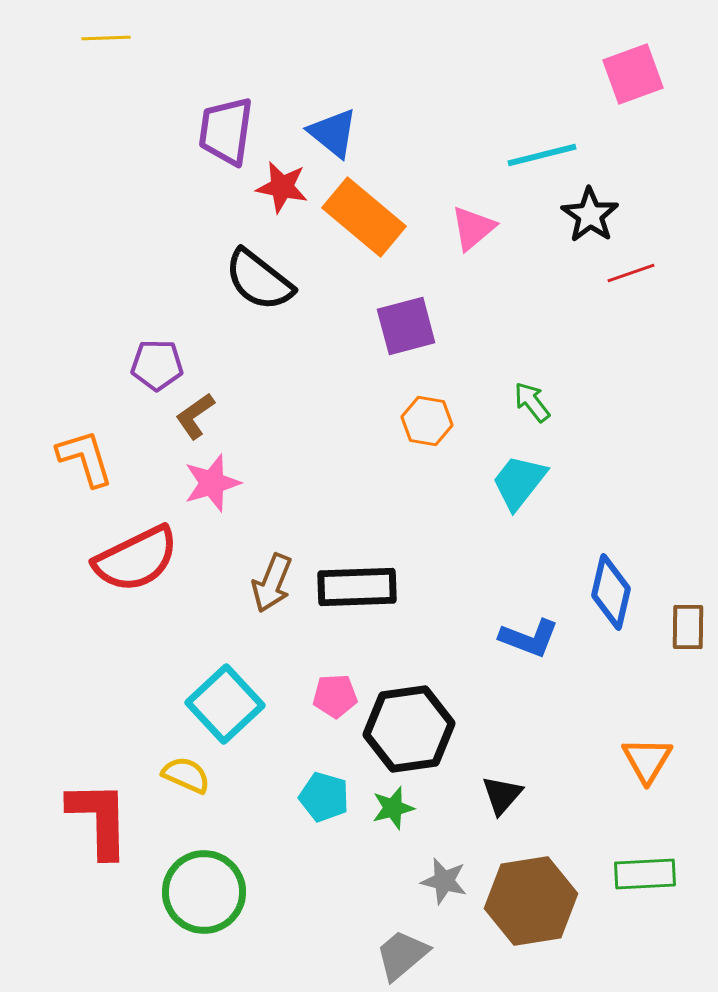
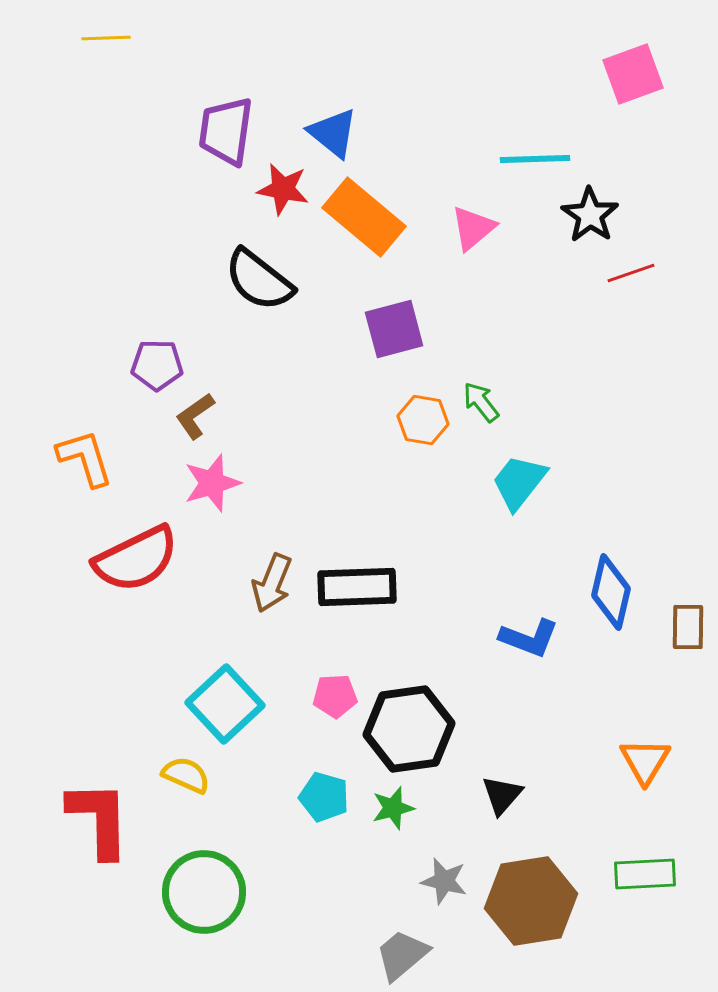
cyan line: moved 7 px left, 4 px down; rotated 12 degrees clockwise
red star: moved 1 px right, 2 px down
purple square: moved 12 px left, 3 px down
green arrow: moved 51 px left
orange hexagon: moved 4 px left, 1 px up
orange triangle: moved 2 px left, 1 px down
